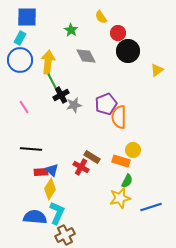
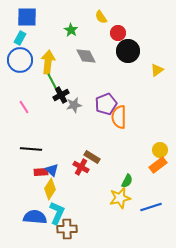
yellow circle: moved 27 px right
orange rectangle: moved 37 px right, 4 px down; rotated 54 degrees counterclockwise
brown cross: moved 2 px right, 6 px up; rotated 24 degrees clockwise
